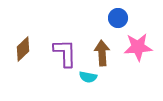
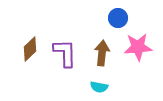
brown diamond: moved 7 px right
brown arrow: rotated 10 degrees clockwise
cyan semicircle: moved 11 px right, 10 px down
